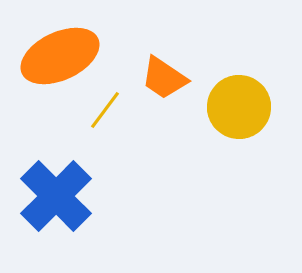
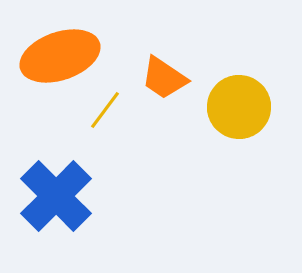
orange ellipse: rotated 6 degrees clockwise
